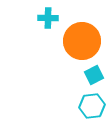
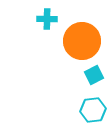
cyan cross: moved 1 px left, 1 px down
cyan hexagon: moved 1 px right, 4 px down
